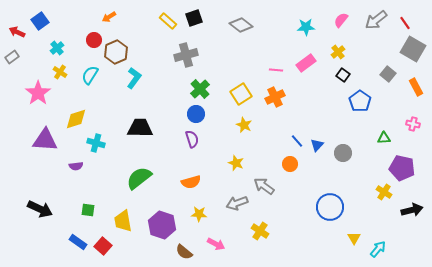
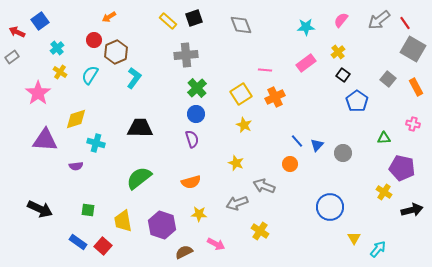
gray arrow at (376, 20): moved 3 px right
gray diamond at (241, 25): rotated 30 degrees clockwise
gray cross at (186, 55): rotated 10 degrees clockwise
pink line at (276, 70): moved 11 px left
gray square at (388, 74): moved 5 px down
green cross at (200, 89): moved 3 px left, 1 px up
blue pentagon at (360, 101): moved 3 px left
gray arrow at (264, 186): rotated 15 degrees counterclockwise
brown semicircle at (184, 252): rotated 114 degrees clockwise
